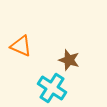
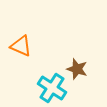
brown star: moved 8 px right, 9 px down
